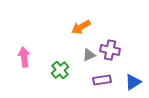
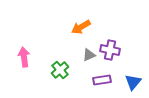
blue triangle: rotated 18 degrees counterclockwise
